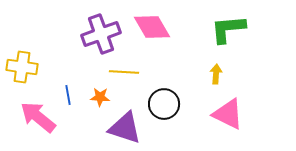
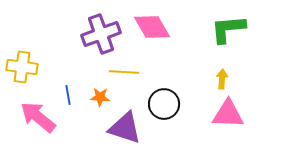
yellow arrow: moved 6 px right, 5 px down
pink triangle: rotated 24 degrees counterclockwise
